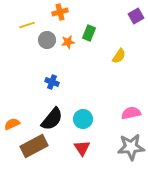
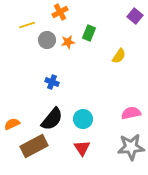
orange cross: rotated 14 degrees counterclockwise
purple square: moved 1 px left; rotated 21 degrees counterclockwise
